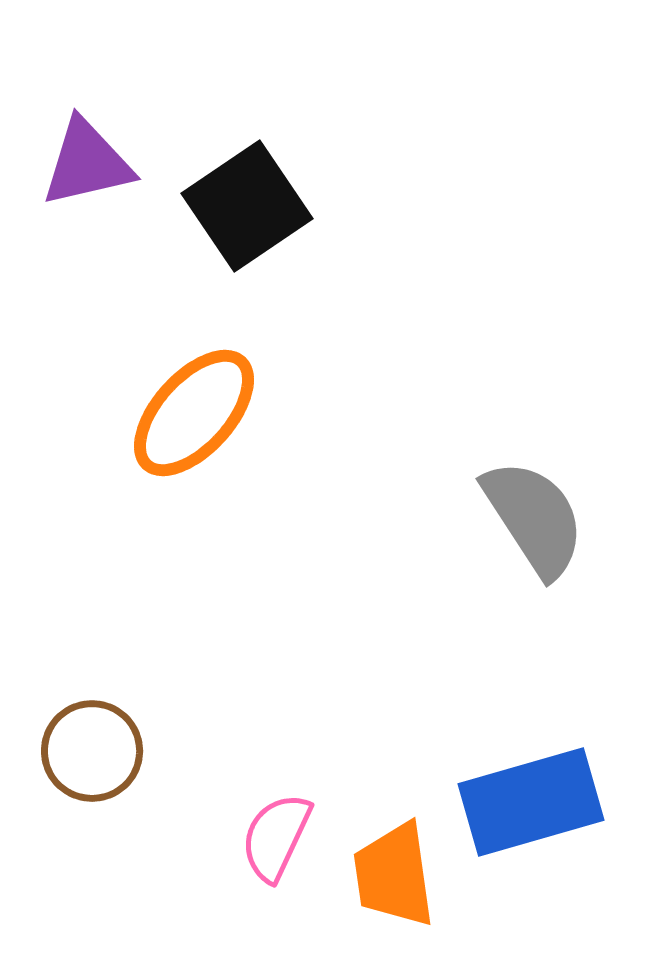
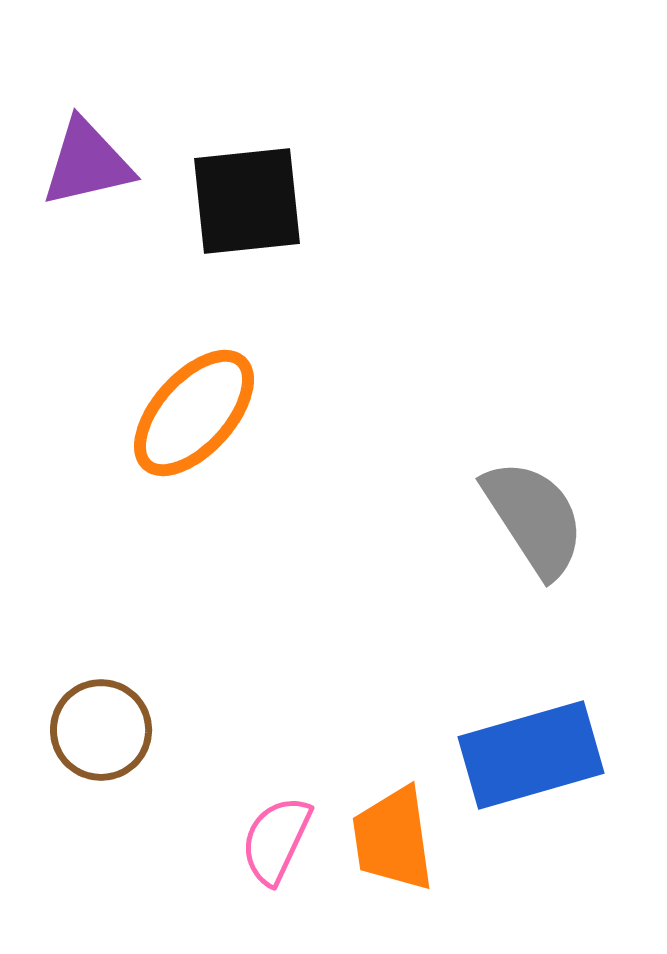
black square: moved 5 px up; rotated 28 degrees clockwise
brown circle: moved 9 px right, 21 px up
blue rectangle: moved 47 px up
pink semicircle: moved 3 px down
orange trapezoid: moved 1 px left, 36 px up
